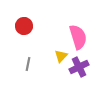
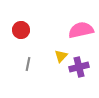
red circle: moved 3 px left, 4 px down
pink semicircle: moved 3 px right, 7 px up; rotated 85 degrees counterclockwise
purple cross: rotated 12 degrees clockwise
